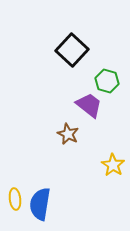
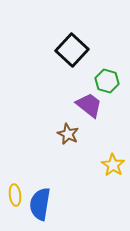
yellow ellipse: moved 4 px up
